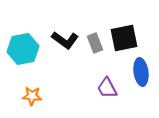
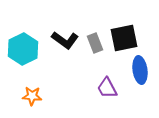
cyan hexagon: rotated 16 degrees counterclockwise
blue ellipse: moved 1 px left, 2 px up
